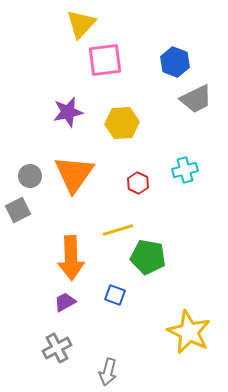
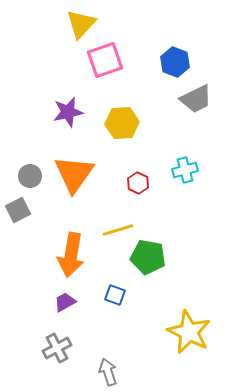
pink square: rotated 12 degrees counterclockwise
orange arrow: moved 3 px up; rotated 12 degrees clockwise
gray arrow: rotated 148 degrees clockwise
